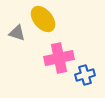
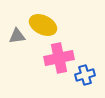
yellow ellipse: moved 6 px down; rotated 24 degrees counterclockwise
gray triangle: moved 3 px down; rotated 24 degrees counterclockwise
